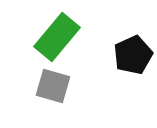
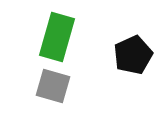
green rectangle: rotated 24 degrees counterclockwise
